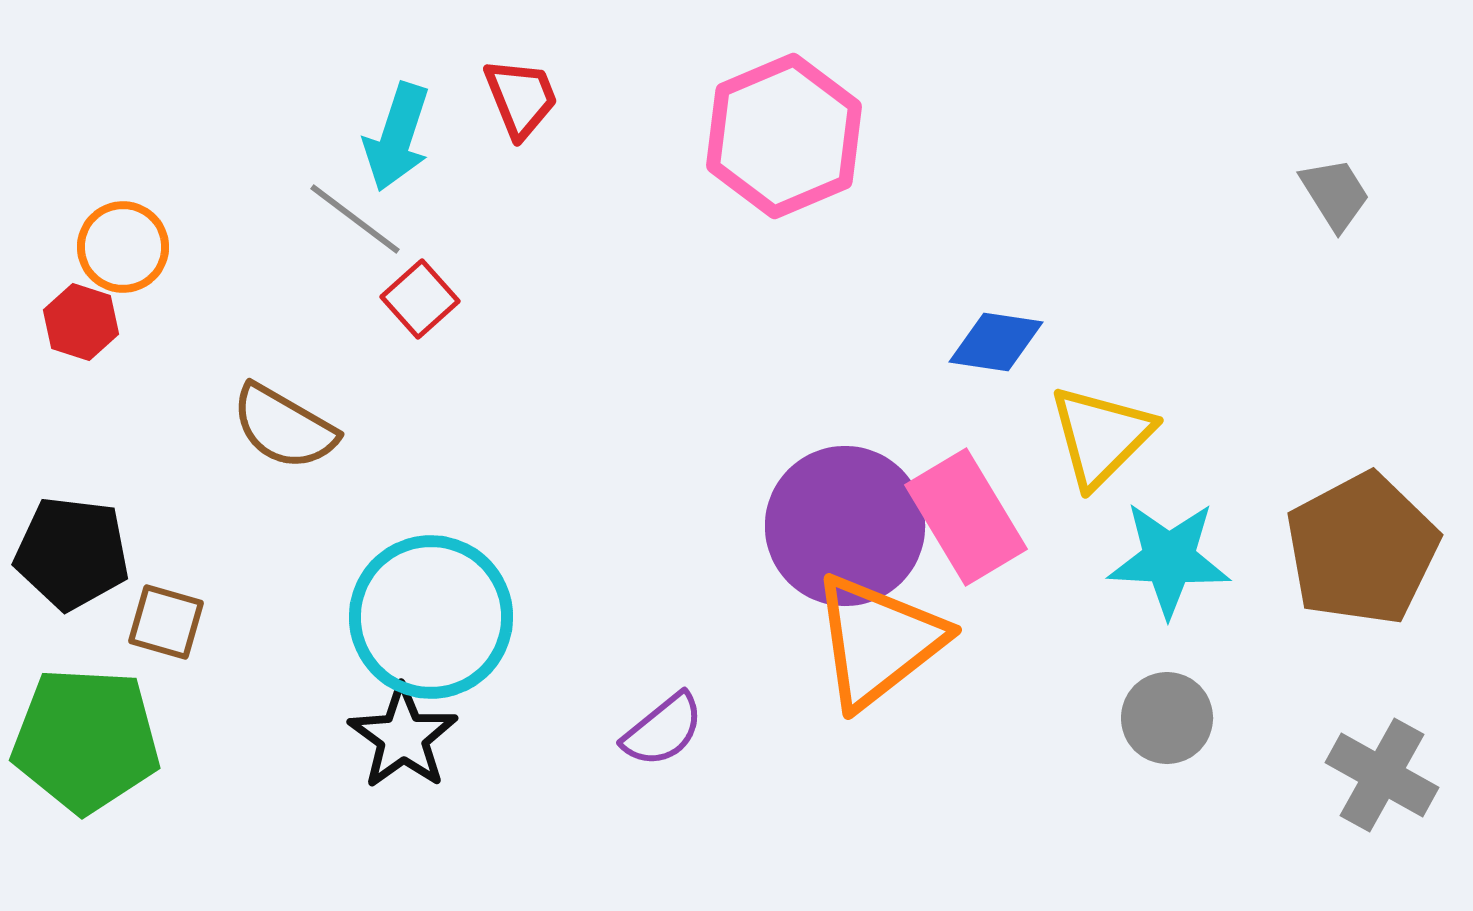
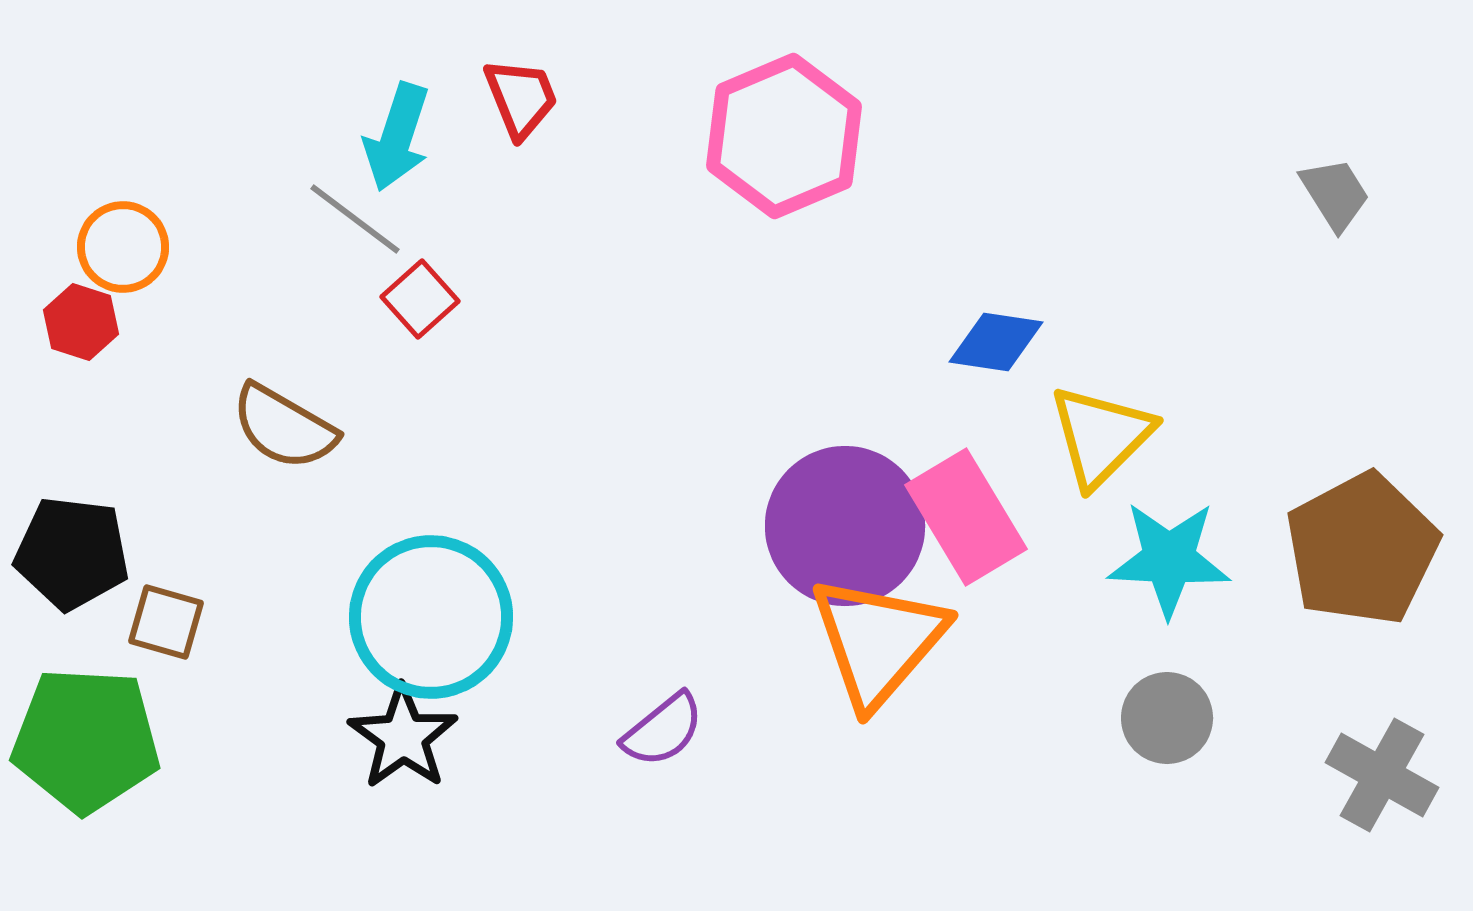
orange triangle: rotated 11 degrees counterclockwise
